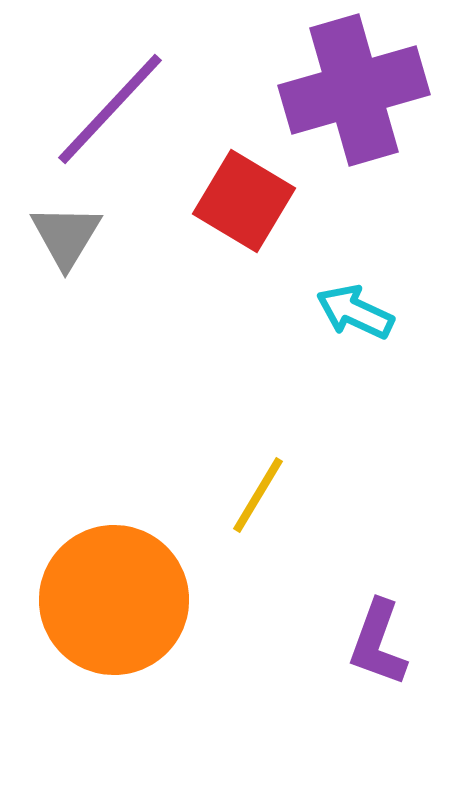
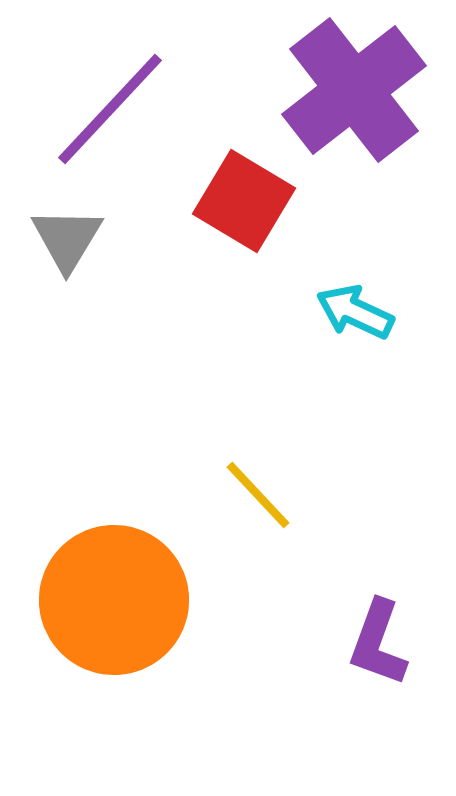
purple cross: rotated 22 degrees counterclockwise
gray triangle: moved 1 px right, 3 px down
yellow line: rotated 74 degrees counterclockwise
